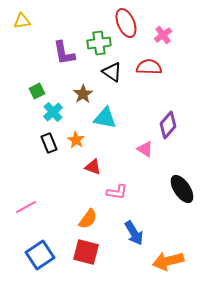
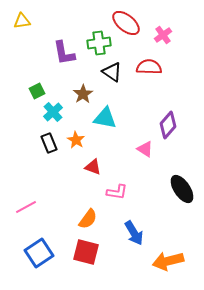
red ellipse: rotated 28 degrees counterclockwise
blue square: moved 1 px left, 2 px up
